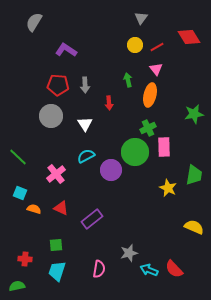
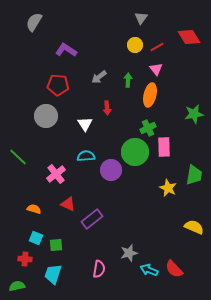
green arrow: rotated 16 degrees clockwise
gray arrow: moved 14 px right, 8 px up; rotated 56 degrees clockwise
red arrow: moved 2 px left, 5 px down
gray circle: moved 5 px left
cyan semicircle: rotated 24 degrees clockwise
cyan square: moved 16 px right, 45 px down
red triangle: moved 7 px right, 4 px up
cyan trapezoid: moved 4 px left, 3 px down
